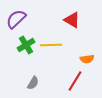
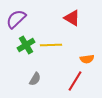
red triangle: moved 2 px up
gray semicircle: moved 2 px right, 4 px up
